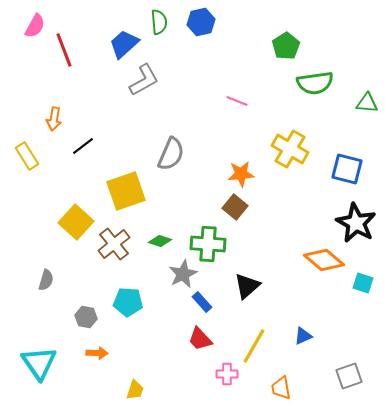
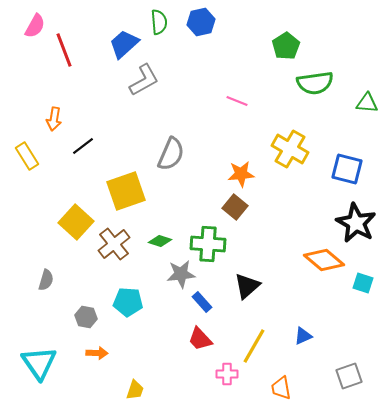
gray star at (183, 274): moved 2 px left; rotated 20 degrees clockwise
